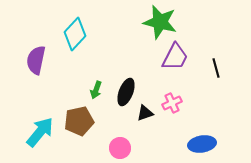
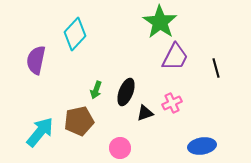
green star: rotated 20 degrees clockwise
blue ellipse: moved 2 px down
